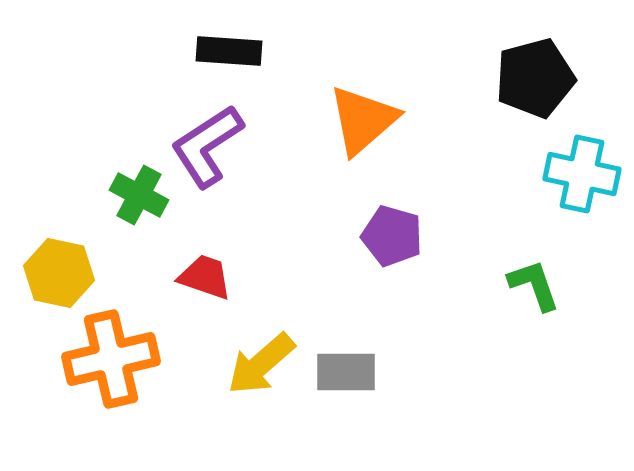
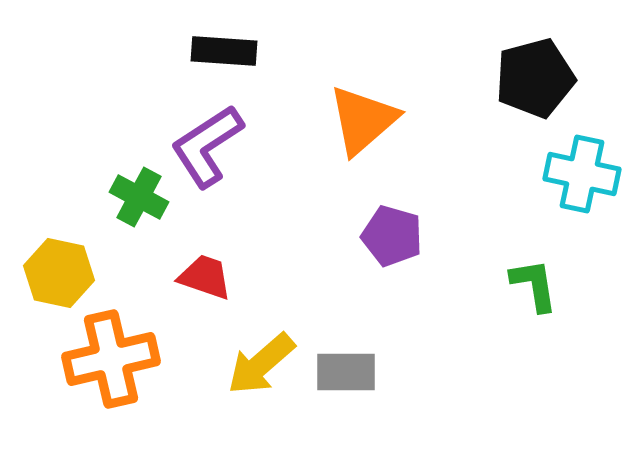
black rectangle: moved 5 px left
green cross: moved 2 px down
green L-shape: rotated 10 degrees clockwise
